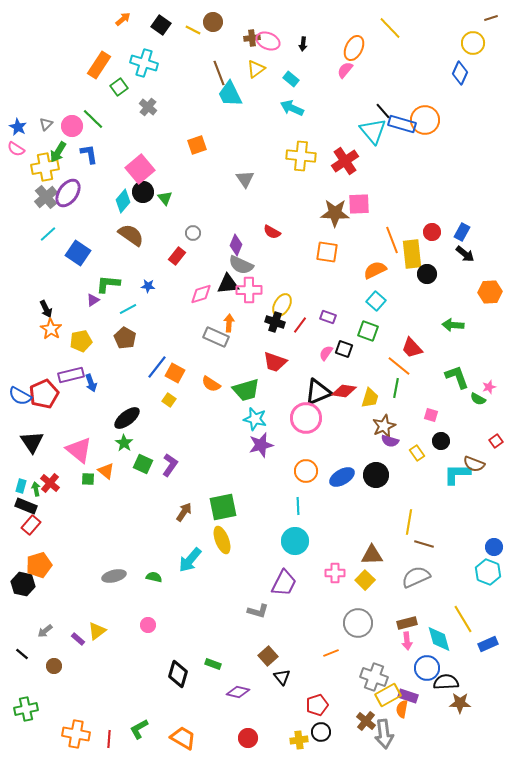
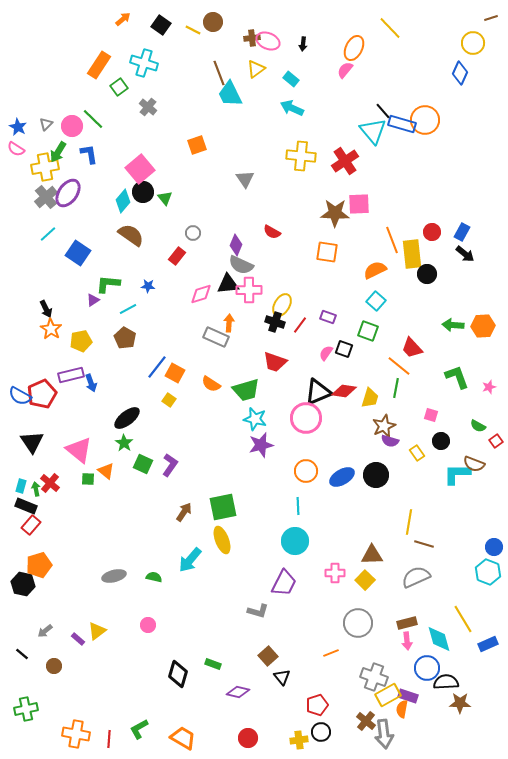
orange hexagon at (490, 292): moved 7 px left, 34 px down
red pentagon at (44, 394): moved 2 px left
green semicircle at (478, 399): moved 27 px down
